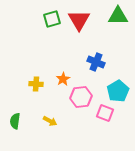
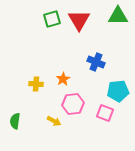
cyan pentagon: rotated 25 degrees clockwise
pink hexagon: moved 8 px left, 7 px down
yellow arrow: moved 4 px right
